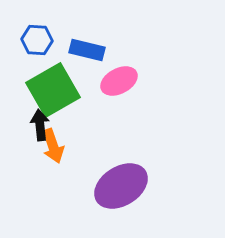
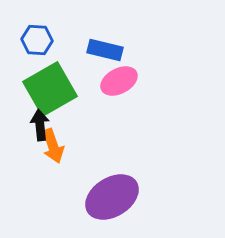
blue rectangle: moved 18 px right
green square: moved 3 px left, 1 px up
purple ellipse: moved 9 px left, 11 px down
